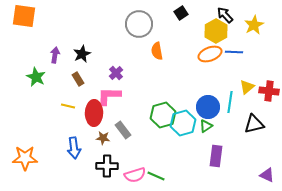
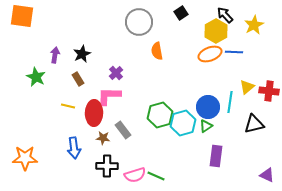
orange square: moved 2 px left
gray circle: moved 2 px up
green hexagon: moved 3 px left
